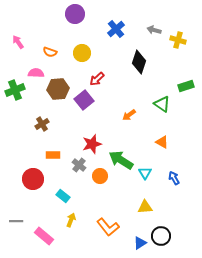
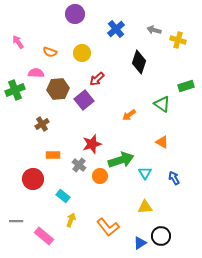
green arrow: rotated 130 degrees clockwise
